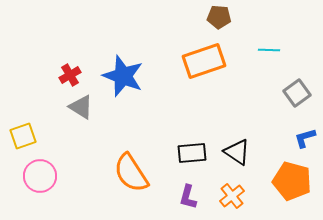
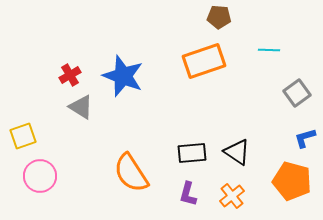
purple L-shape: moved 3 px up
